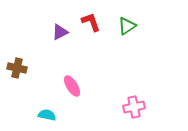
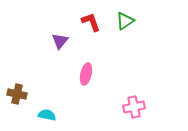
green triangle: moved 2 px left, 5 px up
purple triangle: moved 9 px down; rotated 24 degrees counterclockwise
brown cross: moved 26 px down
pink ellipse: moved 14 px right, 12 px up; rotated 45 degrees clockwise
